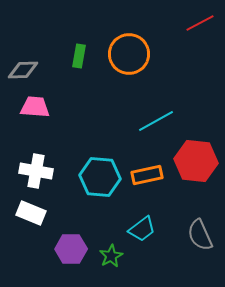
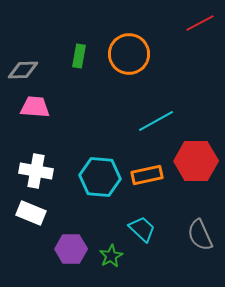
red hexagon: rotated 6 degrees counterclockwise
cyan trapezoid: rotated 100 degrees counterclockwise
